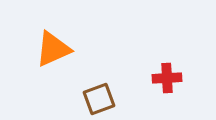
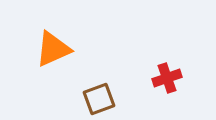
red cross: rotated 16 degrees counterclockwise
